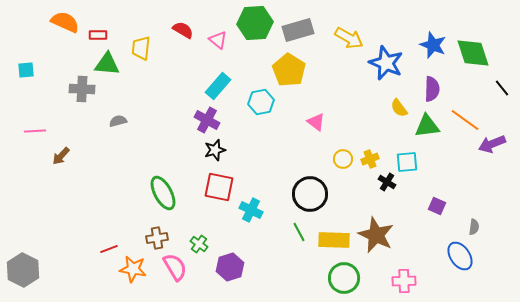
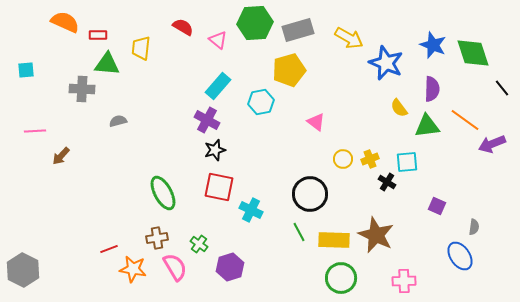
red semicircle at (183, 30): moved 3 px up
yellow pentagon at (289, 70): rotated 24 degrees clockwise
green circle at (344, 278): moved 3 px left
